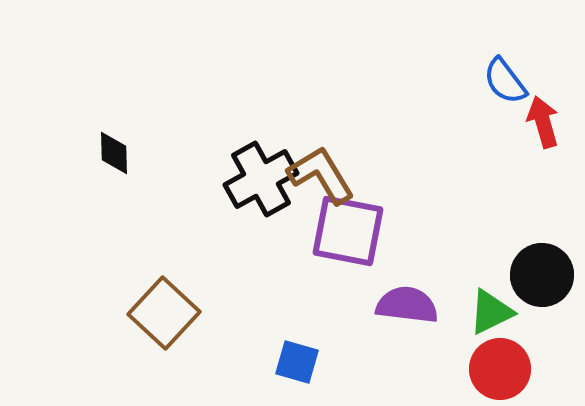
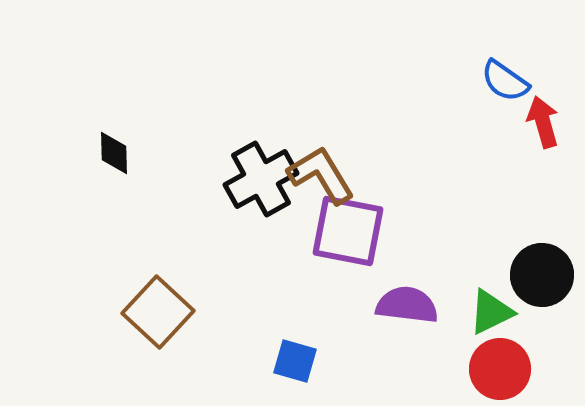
blue semicircle: rotated 18 degrees counterclockwise
brown square: moved 6 px left, 1 px up
blue square: moved 2 px left, 1 px up
